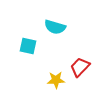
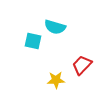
cyan square: moved 5 px right, 5 px up
red trapezoid: moved 2 px right, 2 px up
